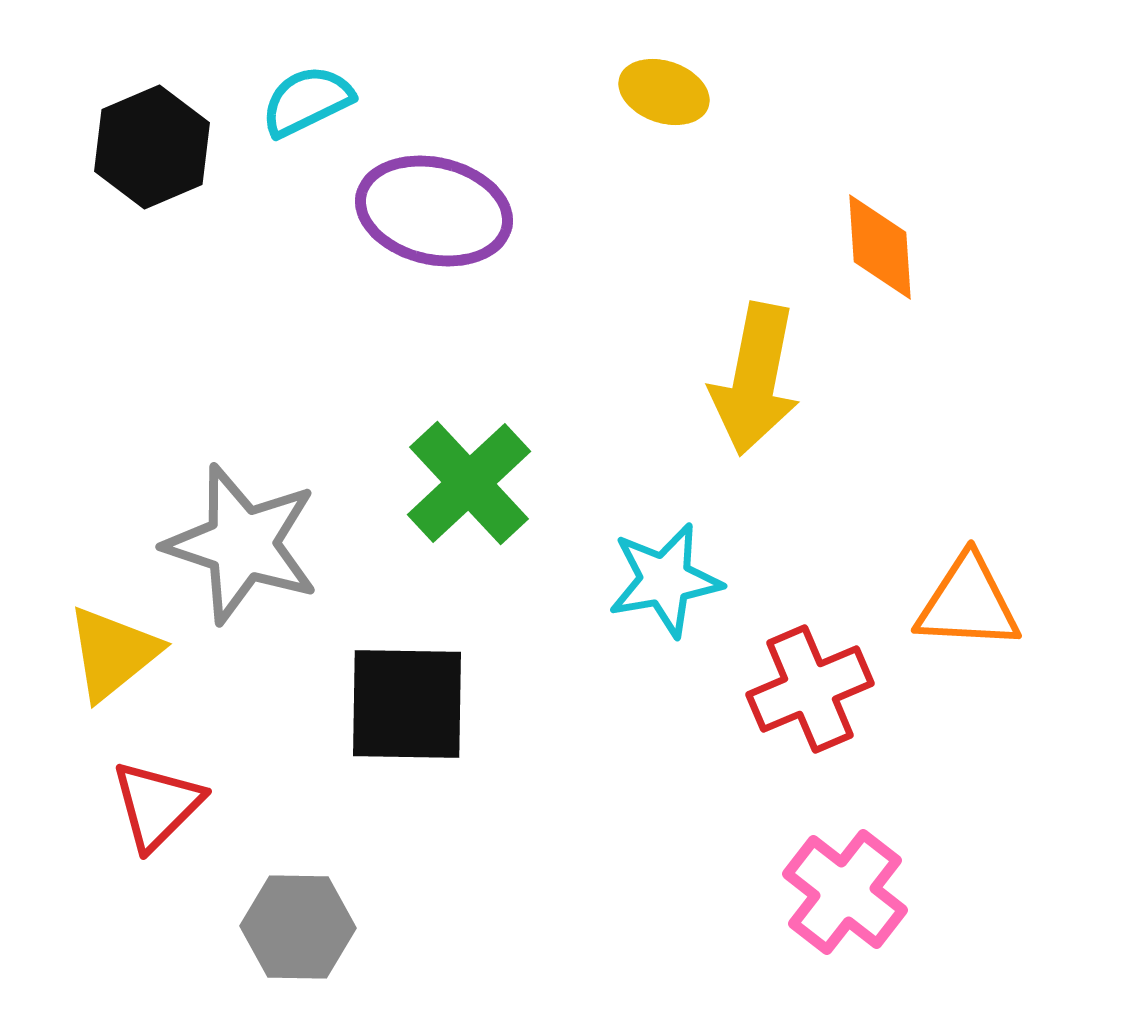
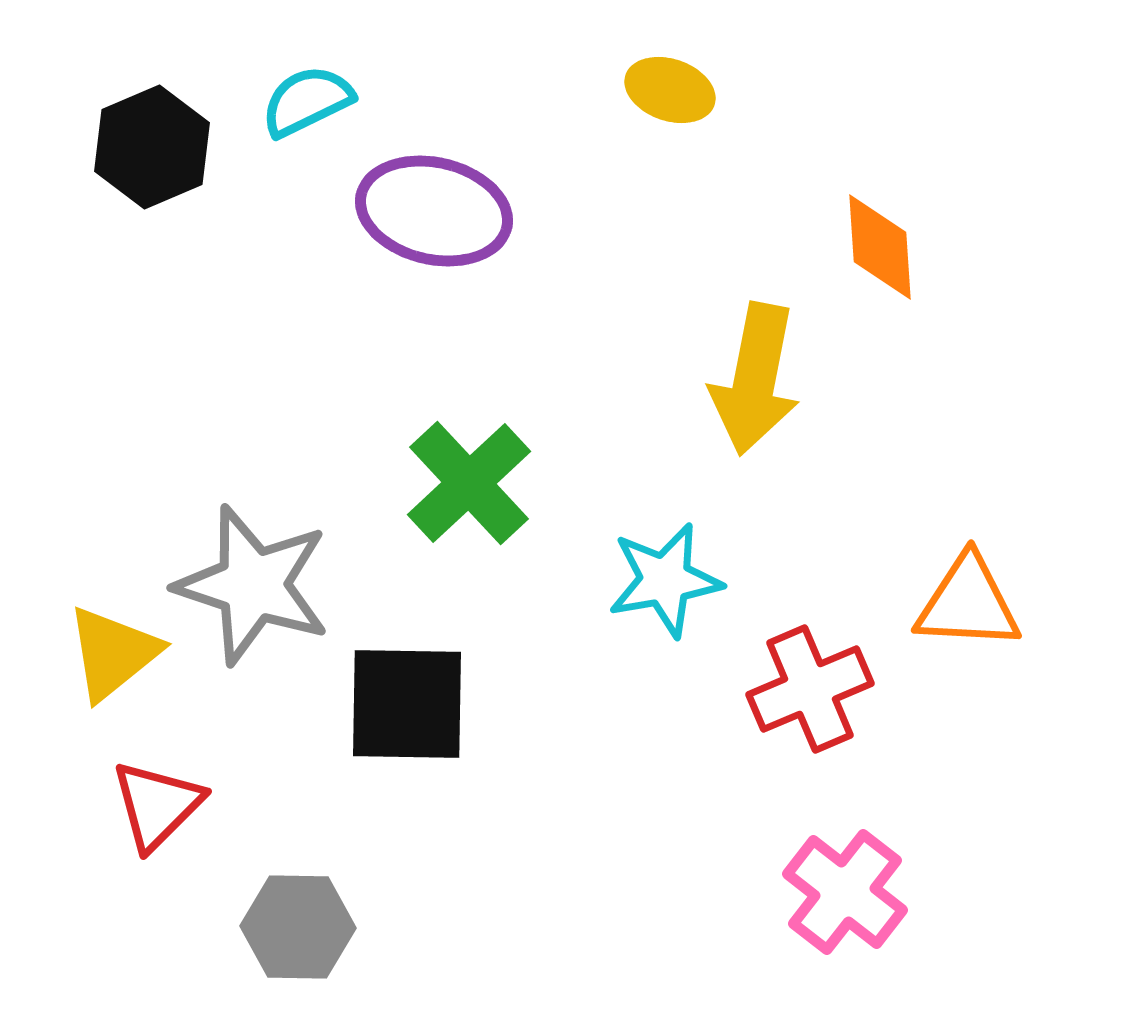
yellow ellipse: moved 6 px right, 2 px up
gray star: moved 11 px right, 41 px down
